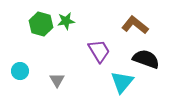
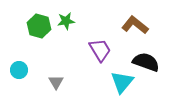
green hexagon: moved 2 px left, 2 px down
purple trapezoid: moved 1 px right, 1 px up
black semicircle: moved 3 px down
cyan circle: moved 1 px left, 1 px up
gray triangle: moved 1 px left, 2 px down
